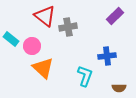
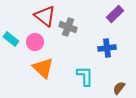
purple rectangle: moved 2 px up
gray cross: rotated 30 degrees clockwise
pink circle: moved 3 px right, 4 px up
blue cross: moved 8 px up
cyan L-shape: rotated 20 degrees counterclockwise
brown semicircle: rotated 128 degrees clockwise
